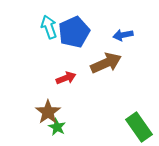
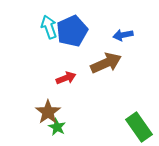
blue pentagon: moved 2 px left, 1 px up
